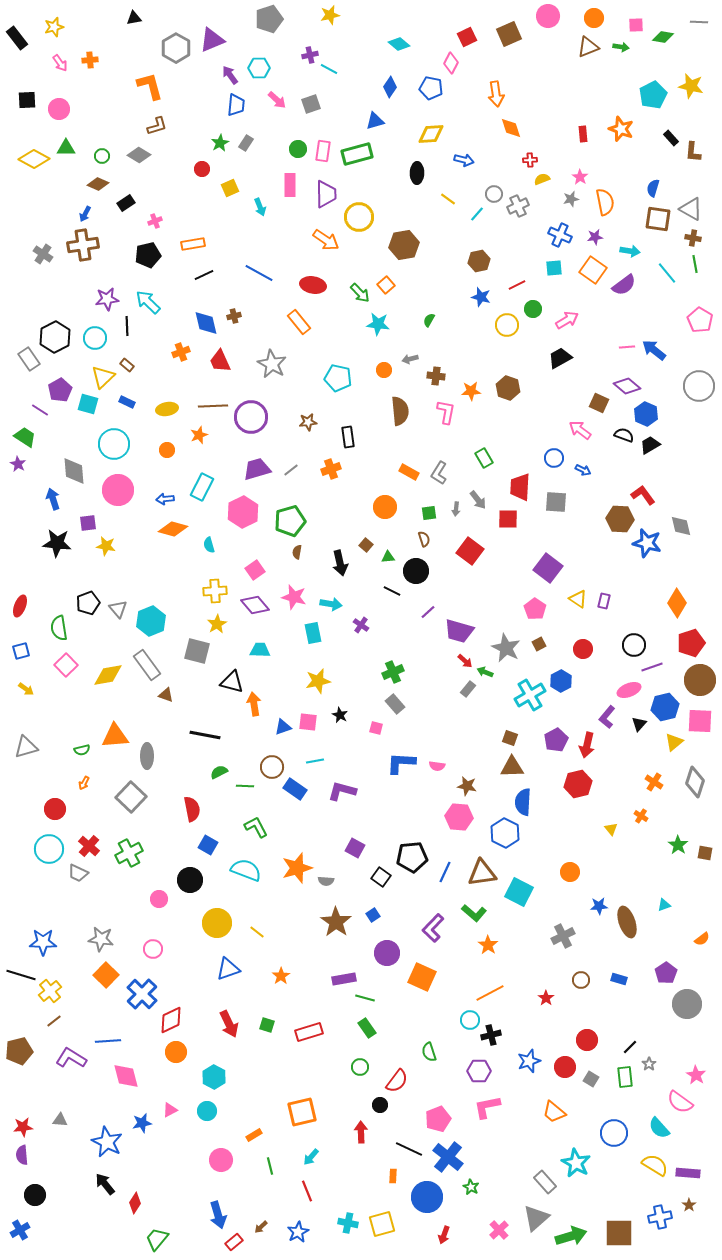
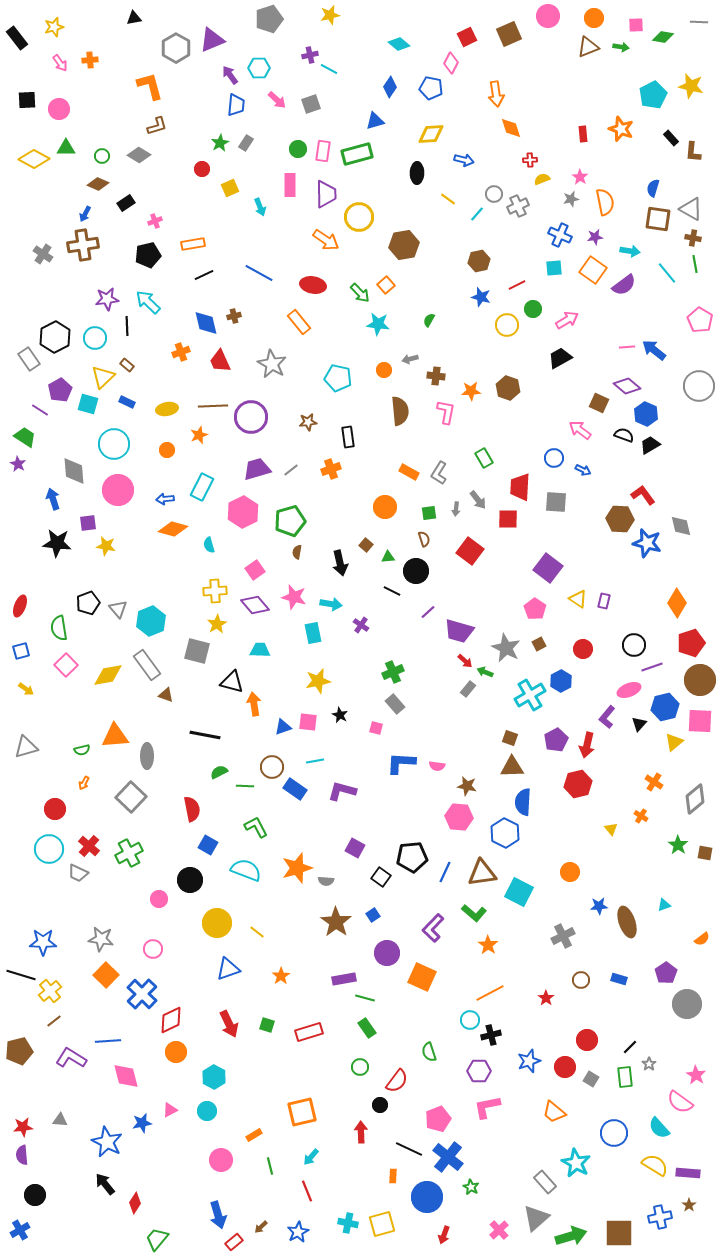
gray diamond at (695, 782): moved 17 px down; rotated 32 degrees clockwise
